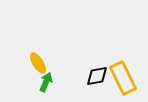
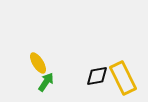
green arrow: rotated 12 degrees clockwise
